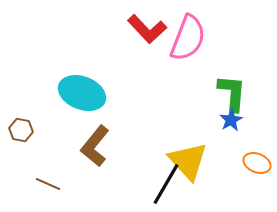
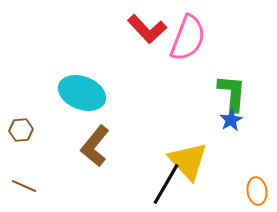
brown hexagon: rotated 15 degrees counterclockwise
orange ellipse: moved 28 px down; rotated 60 degrees clockwise
brown line: moved 24 px left, 2 px down
